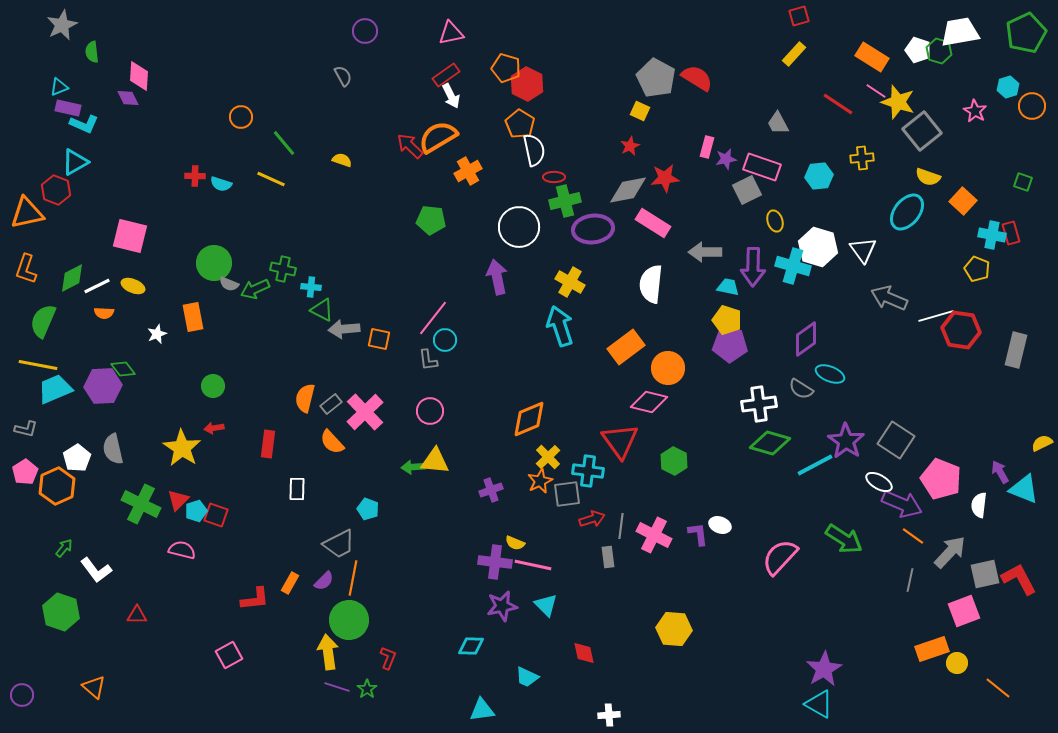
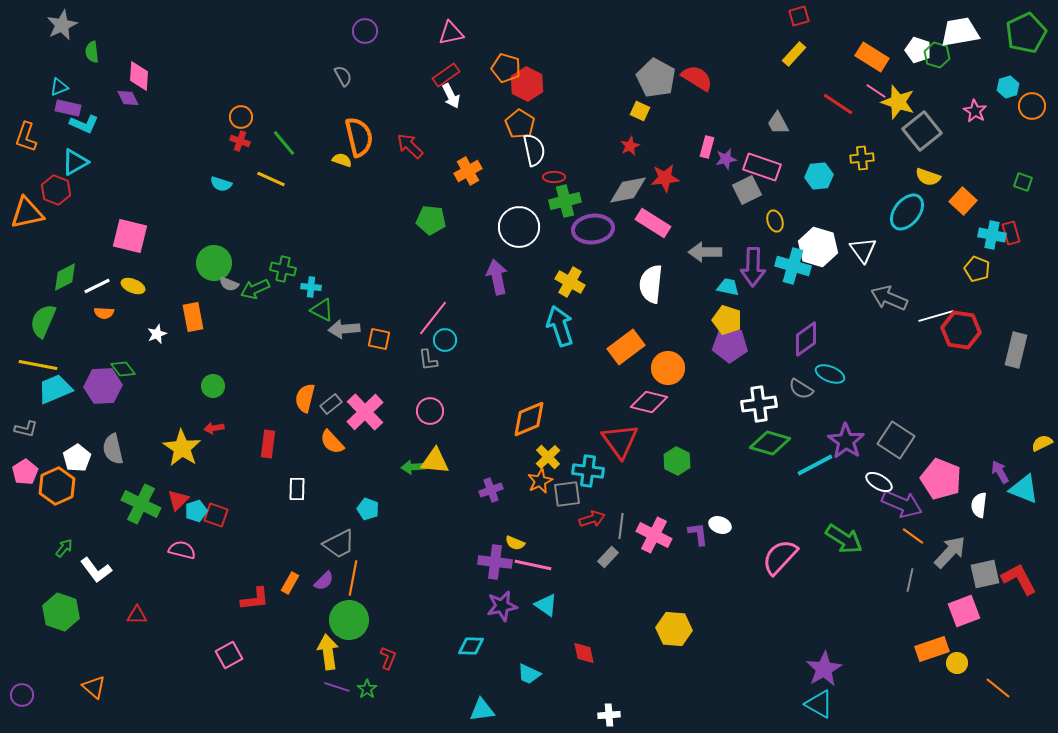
green hexagon at (939, 51): moved 2 px left, 4 px down
orange semicircle at (438, 137): moved 79 px left; rotated 108 degrees clockwise
red cross at (195, 176): moved 45 px right, 35 px up; rotated 18 degrees clockwise
orange L-shape at (26, 269): moved 132 px up
green diamond at (72, 278): moved 7 px left, 1 px up
green hexagon at (674, 461): moved 3 px right
gray rectangle at (608, 557): rotated 50 degrees clockwise
cyan triangle at (546, 605): rotated 10 degrees counterclockwise
cyan trapezoid at (527, 677): moved 2 px right, 3 px up
